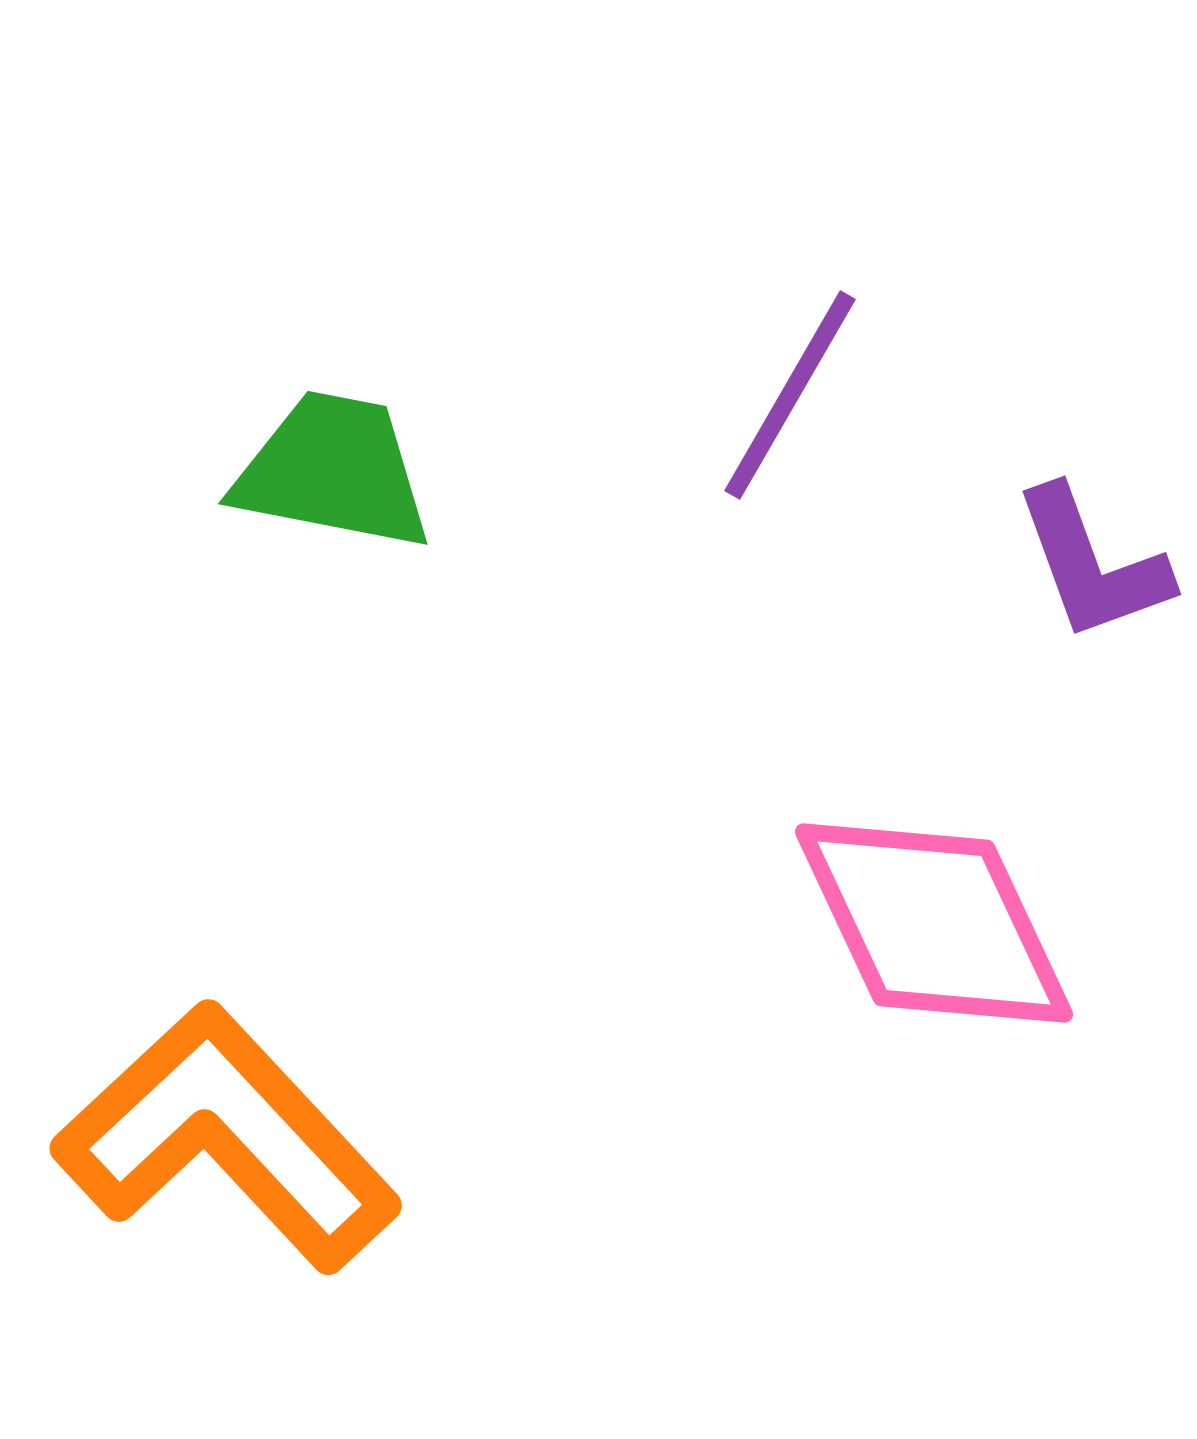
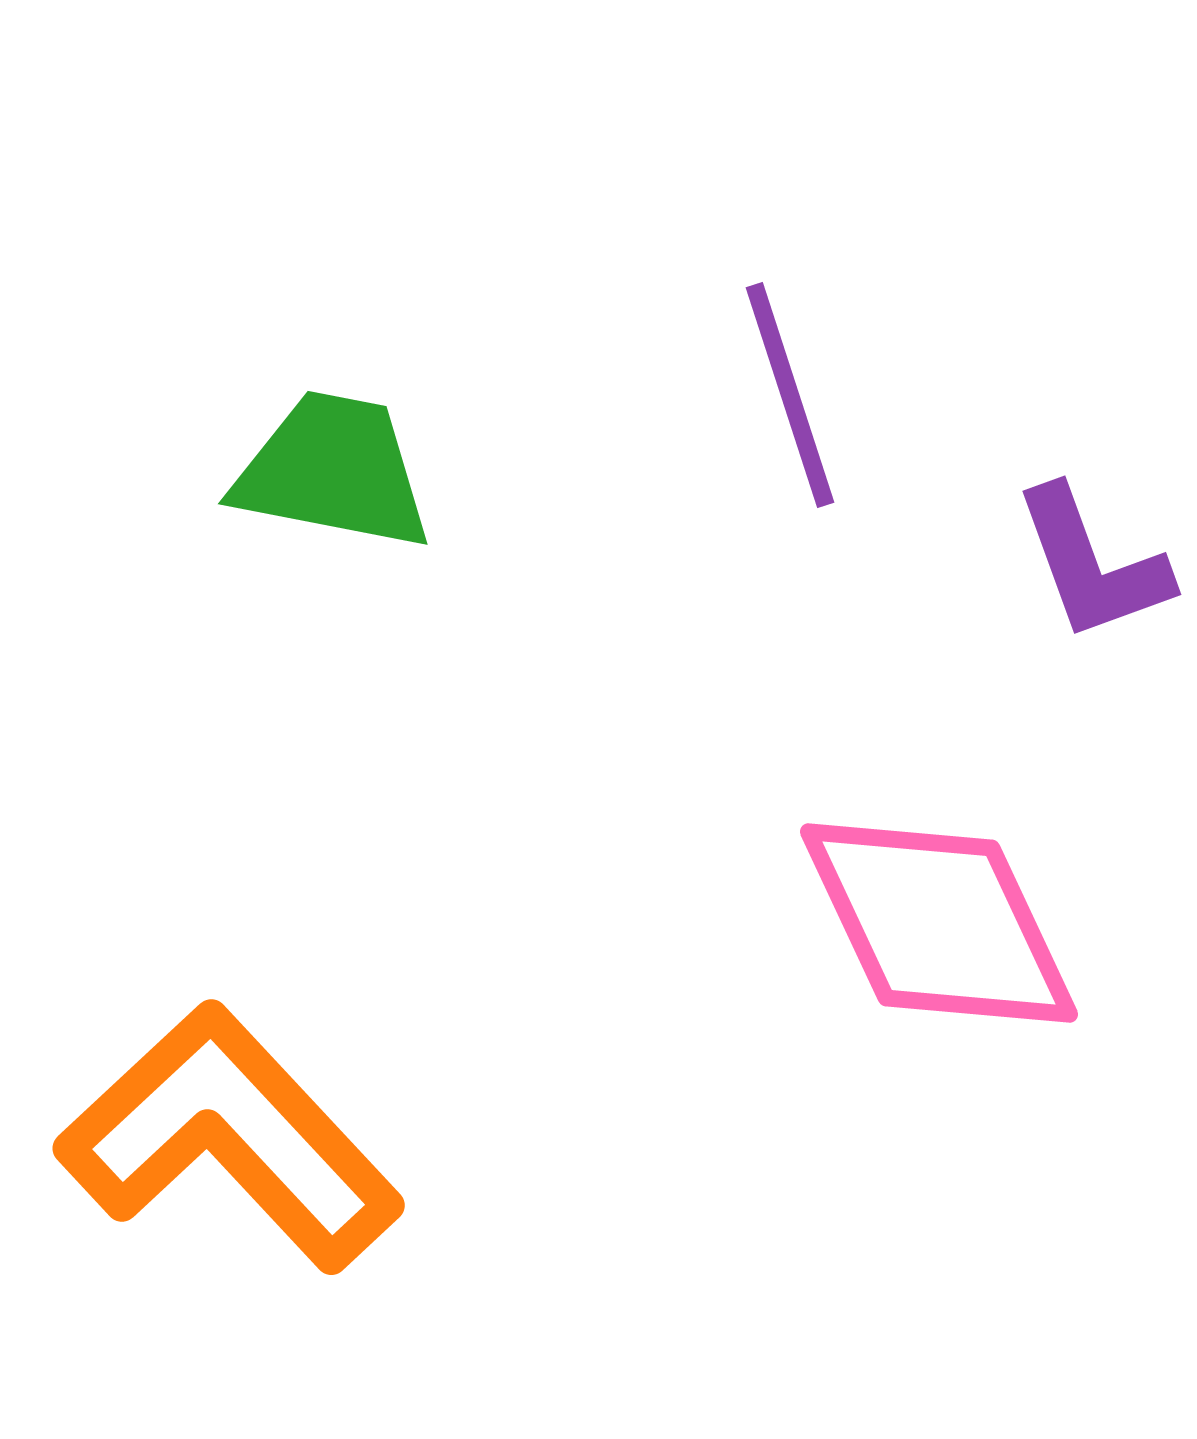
purple line: rotated 48 degrees counterclockwise
pink diamond: moved 5 px right
orange L-shape: moved 3 px right
